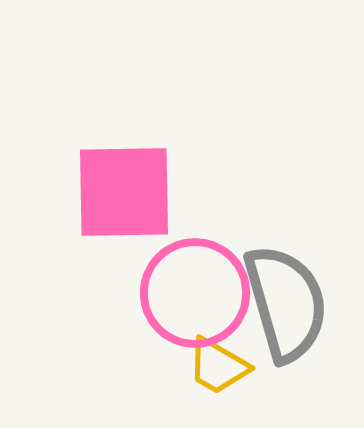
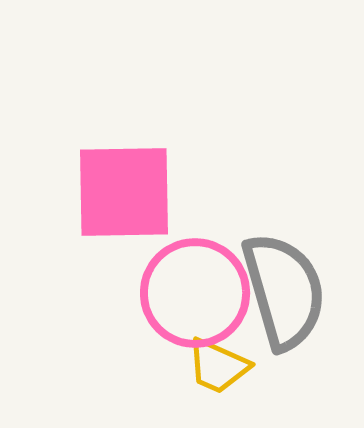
gray semicircle: moved 2 px left, 12 px up
yellow trapezoid: rotated 6 degrees counterclockwise
